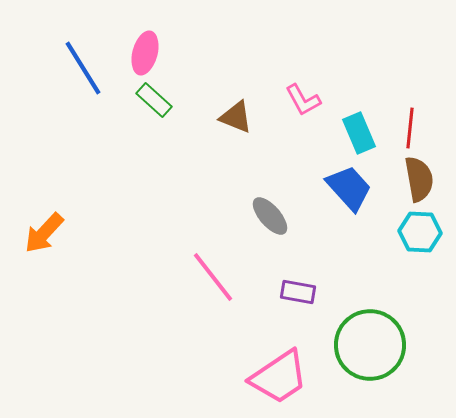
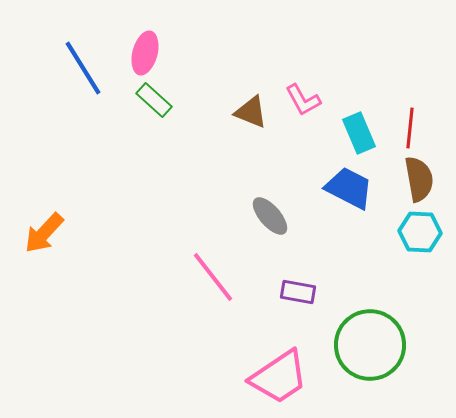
brown triangle: moved 15 px right, 5 px up
blue trapezoid: rotated 21 degrees counterclockwise
